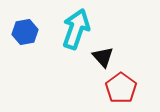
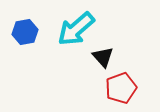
cyan arrow: rotated 150 degrees counterclockwise
red pentagon: rotated 16 degrees clockwise
